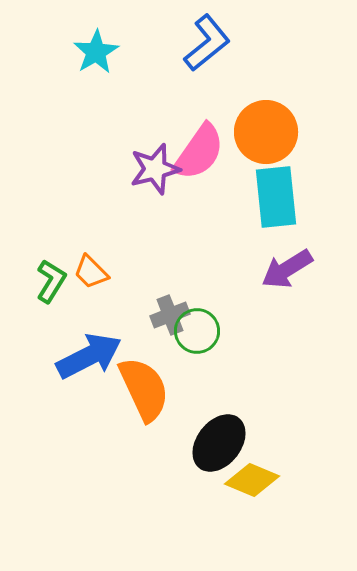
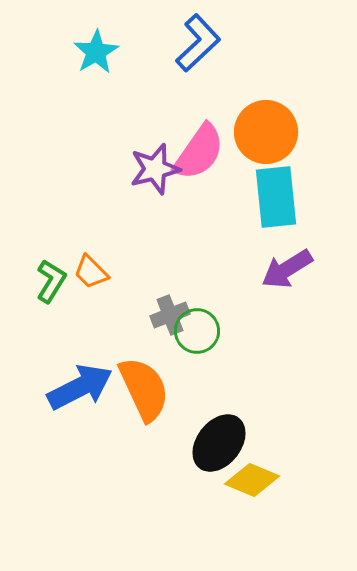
blue L-shape: moved 9 px left; rotated 4 degrees counterclockwise
blue arrow: moved 9 px left, 31 px down
